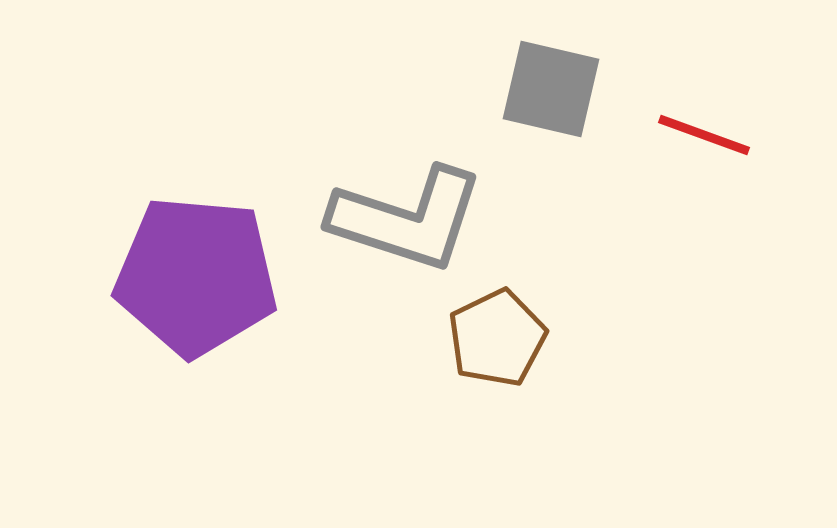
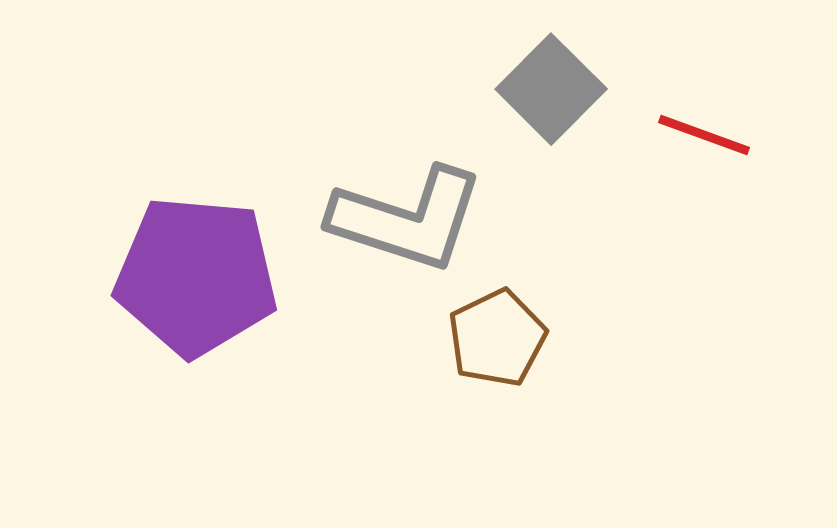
gray square: rotated 32 degrees clockwise
